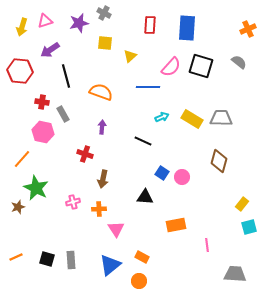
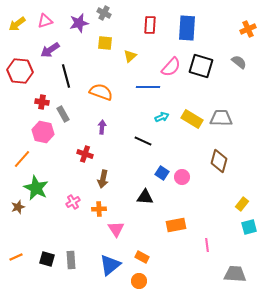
yellow arrow at (22, 27): moved 5 px left, 3 px up; rotated 36 degrees clockwise
pink cross at (73, 202): rotated 16 degrees counterclockwise
